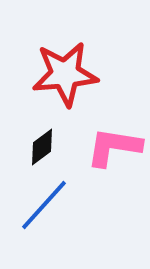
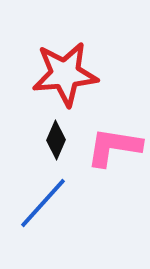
black diamond: moved 14 px right, 7 px up; rotated 30 degrees counterclockwise
blue line: moved 1 px left, 2 px up
